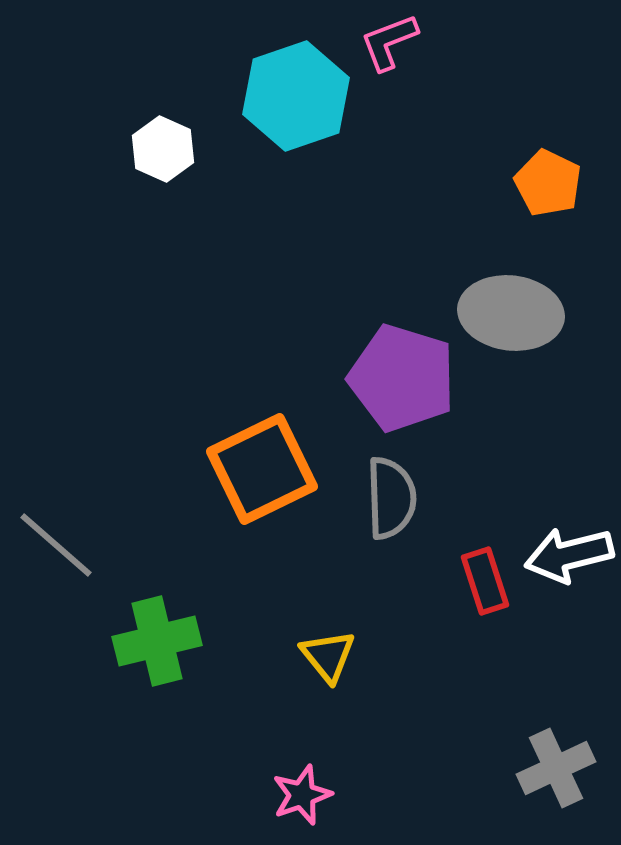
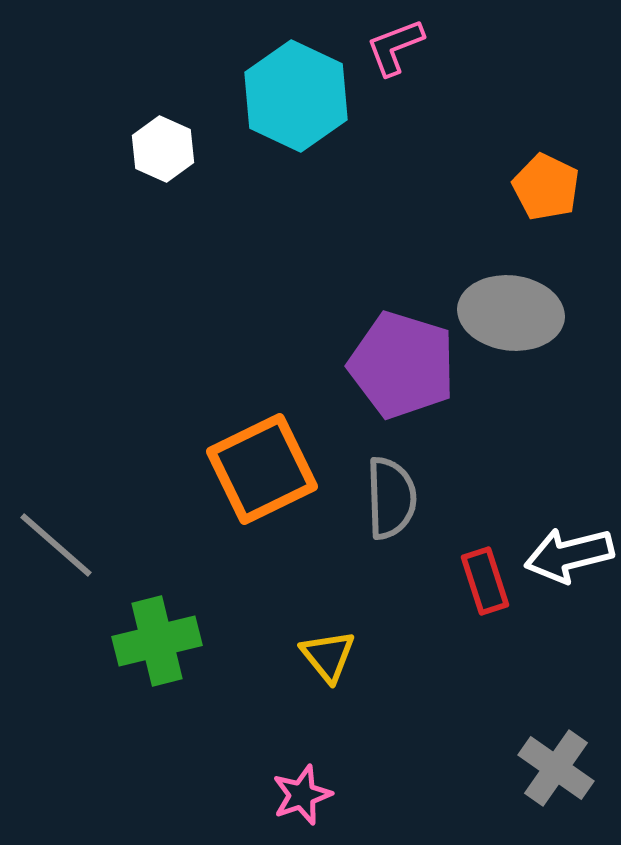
pink L-shape: moved 6 px right, 5 px down
cyan hexagon: rotated 16 degrees counterclockwise
orange pentagon: moved 2 px left, 4 px down
purple pentagon: moved 13 px up
gray cross: rotated 30 degrees counterclockwise
